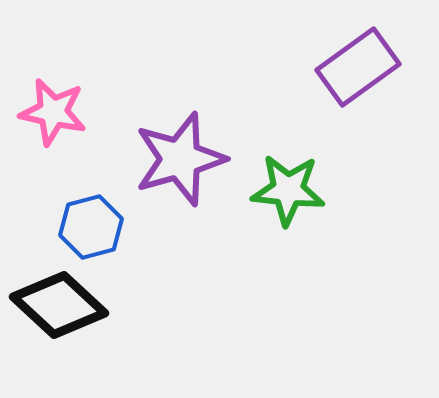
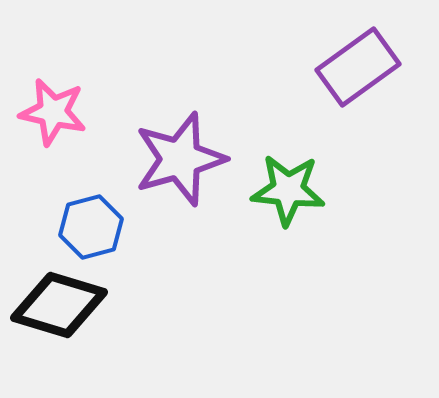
black diamond: rotated 26 degrees counterclockwise
